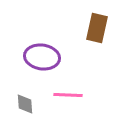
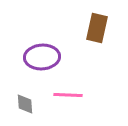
purple ellipse: rotated 12 degrees counterclockwise
